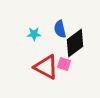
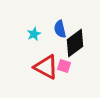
cyan star: rotated 24 degrees counterclockwise
pink square: moved 2 px down
